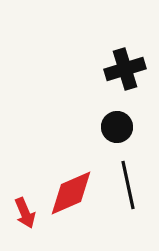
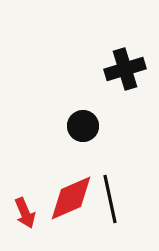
black circle: moved 34 px left, 1 px up
black line: moved 18 px left, 14 px down
red diamond: moved 5 px down
